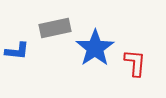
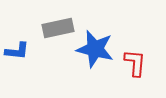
gray rectangle: moved 3 px right
blue star: moved 1 px down; rotated 24 degrees counterclockwise
